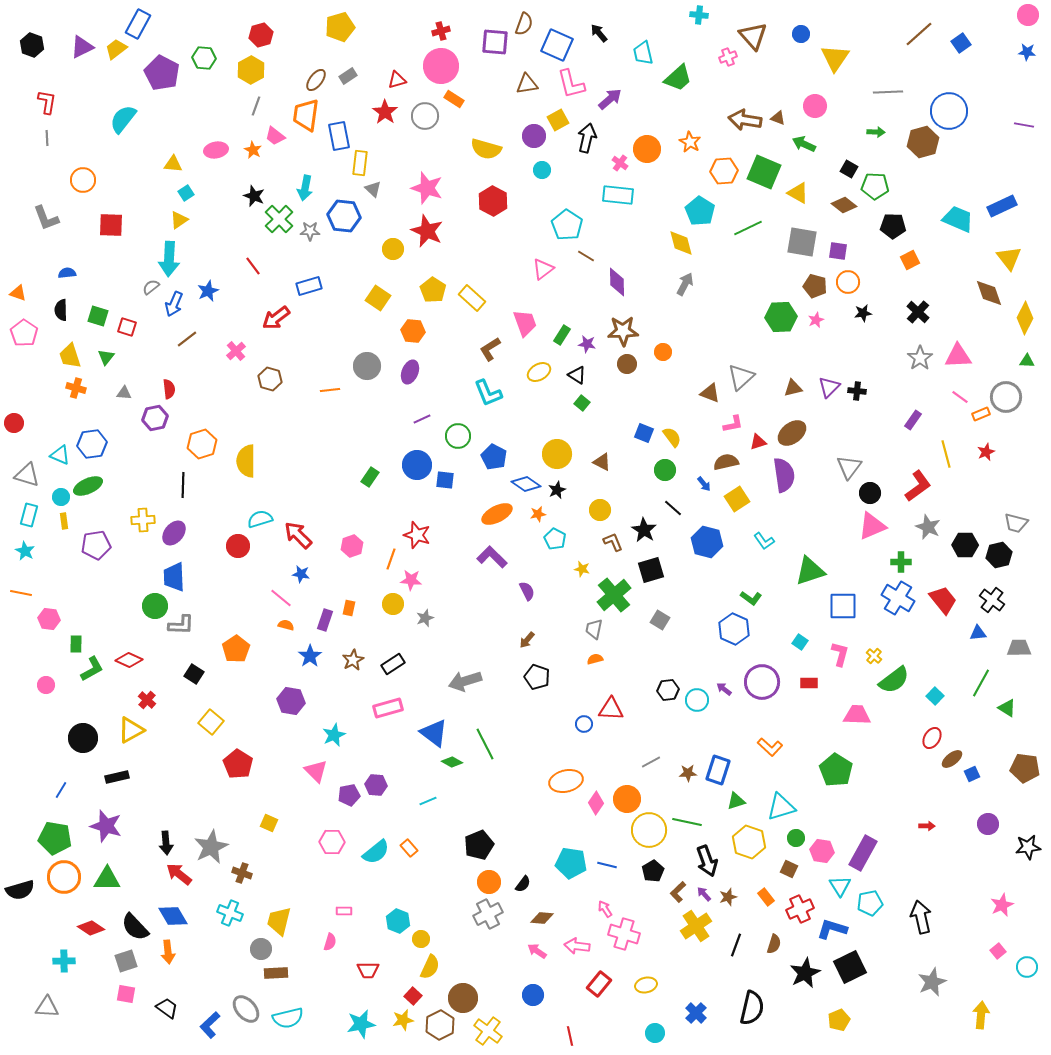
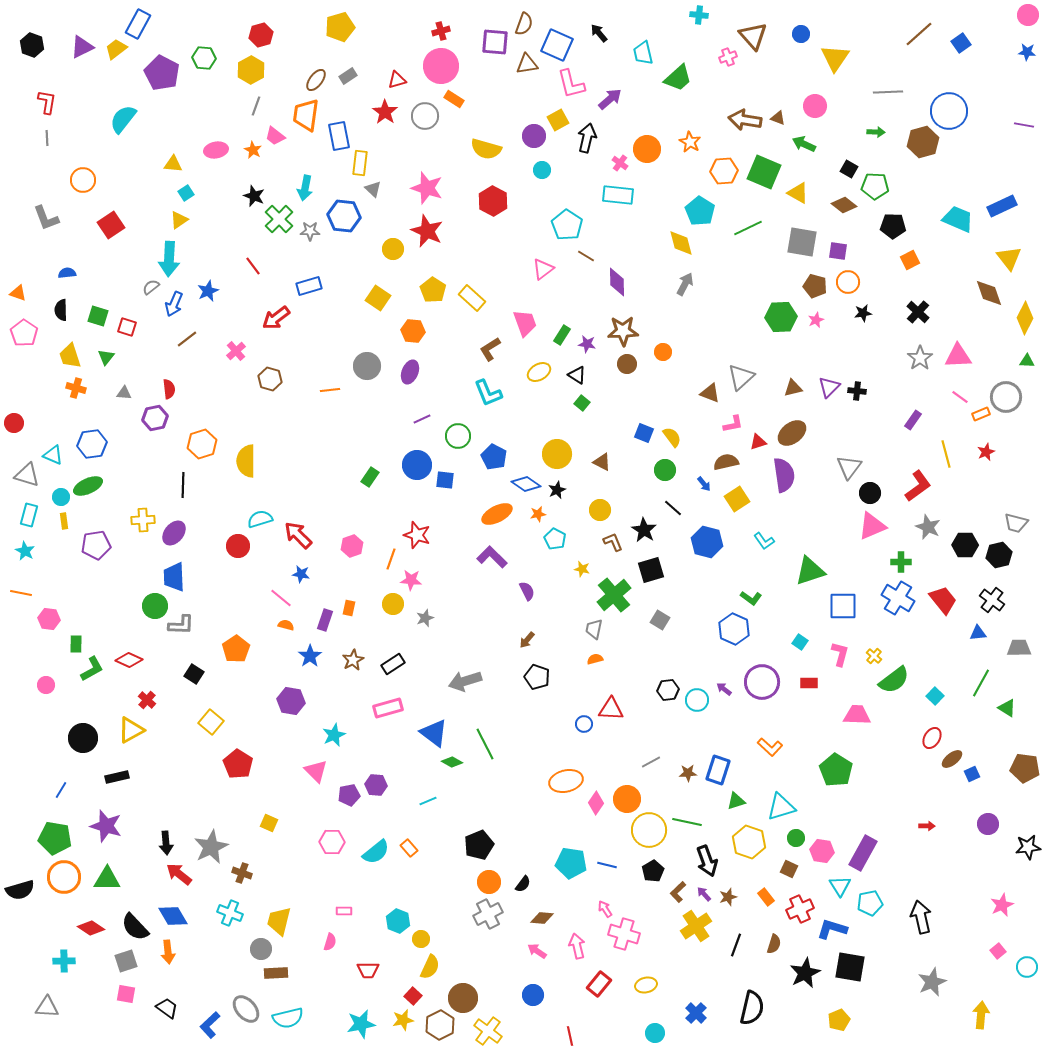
brown triangle at (527, 84): moved 20 px up
red square at (111, 225): rotated 36 degrees counterclockwise
cyan triangle at (60, 455): moved 7 px left
pink arrow at (577, 946): rotated 70 degrees clockwise
black square at (850, 967): rotated 36 degrees clockwise
